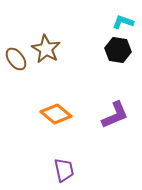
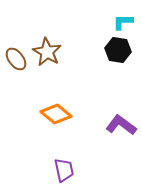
cyan L-shape: rotated 20 degrees counterclockwise
brown star: moved 1 px right, 3 px down
purple L-shape: moved 6 px right, 10 px down; rotated 120 degrees counterclockwise
